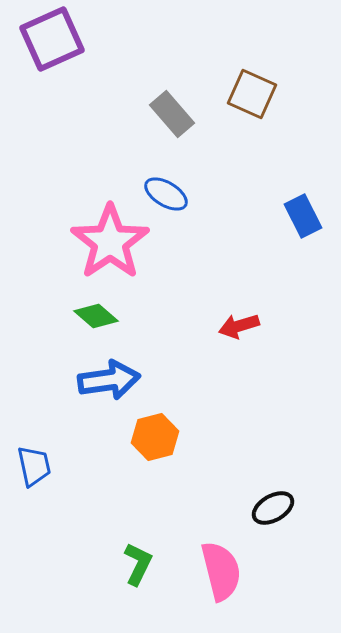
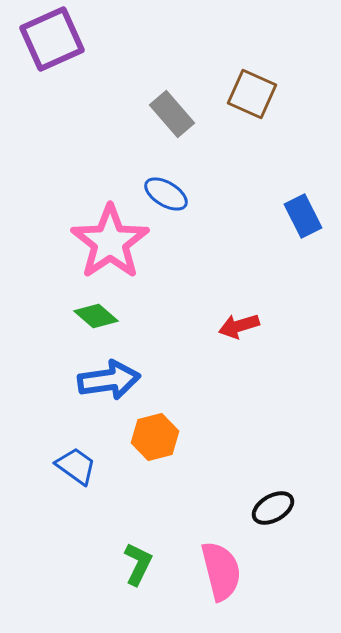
blue trapezoid: moved 42 px right; rotated 42 degrees counterclockwise
